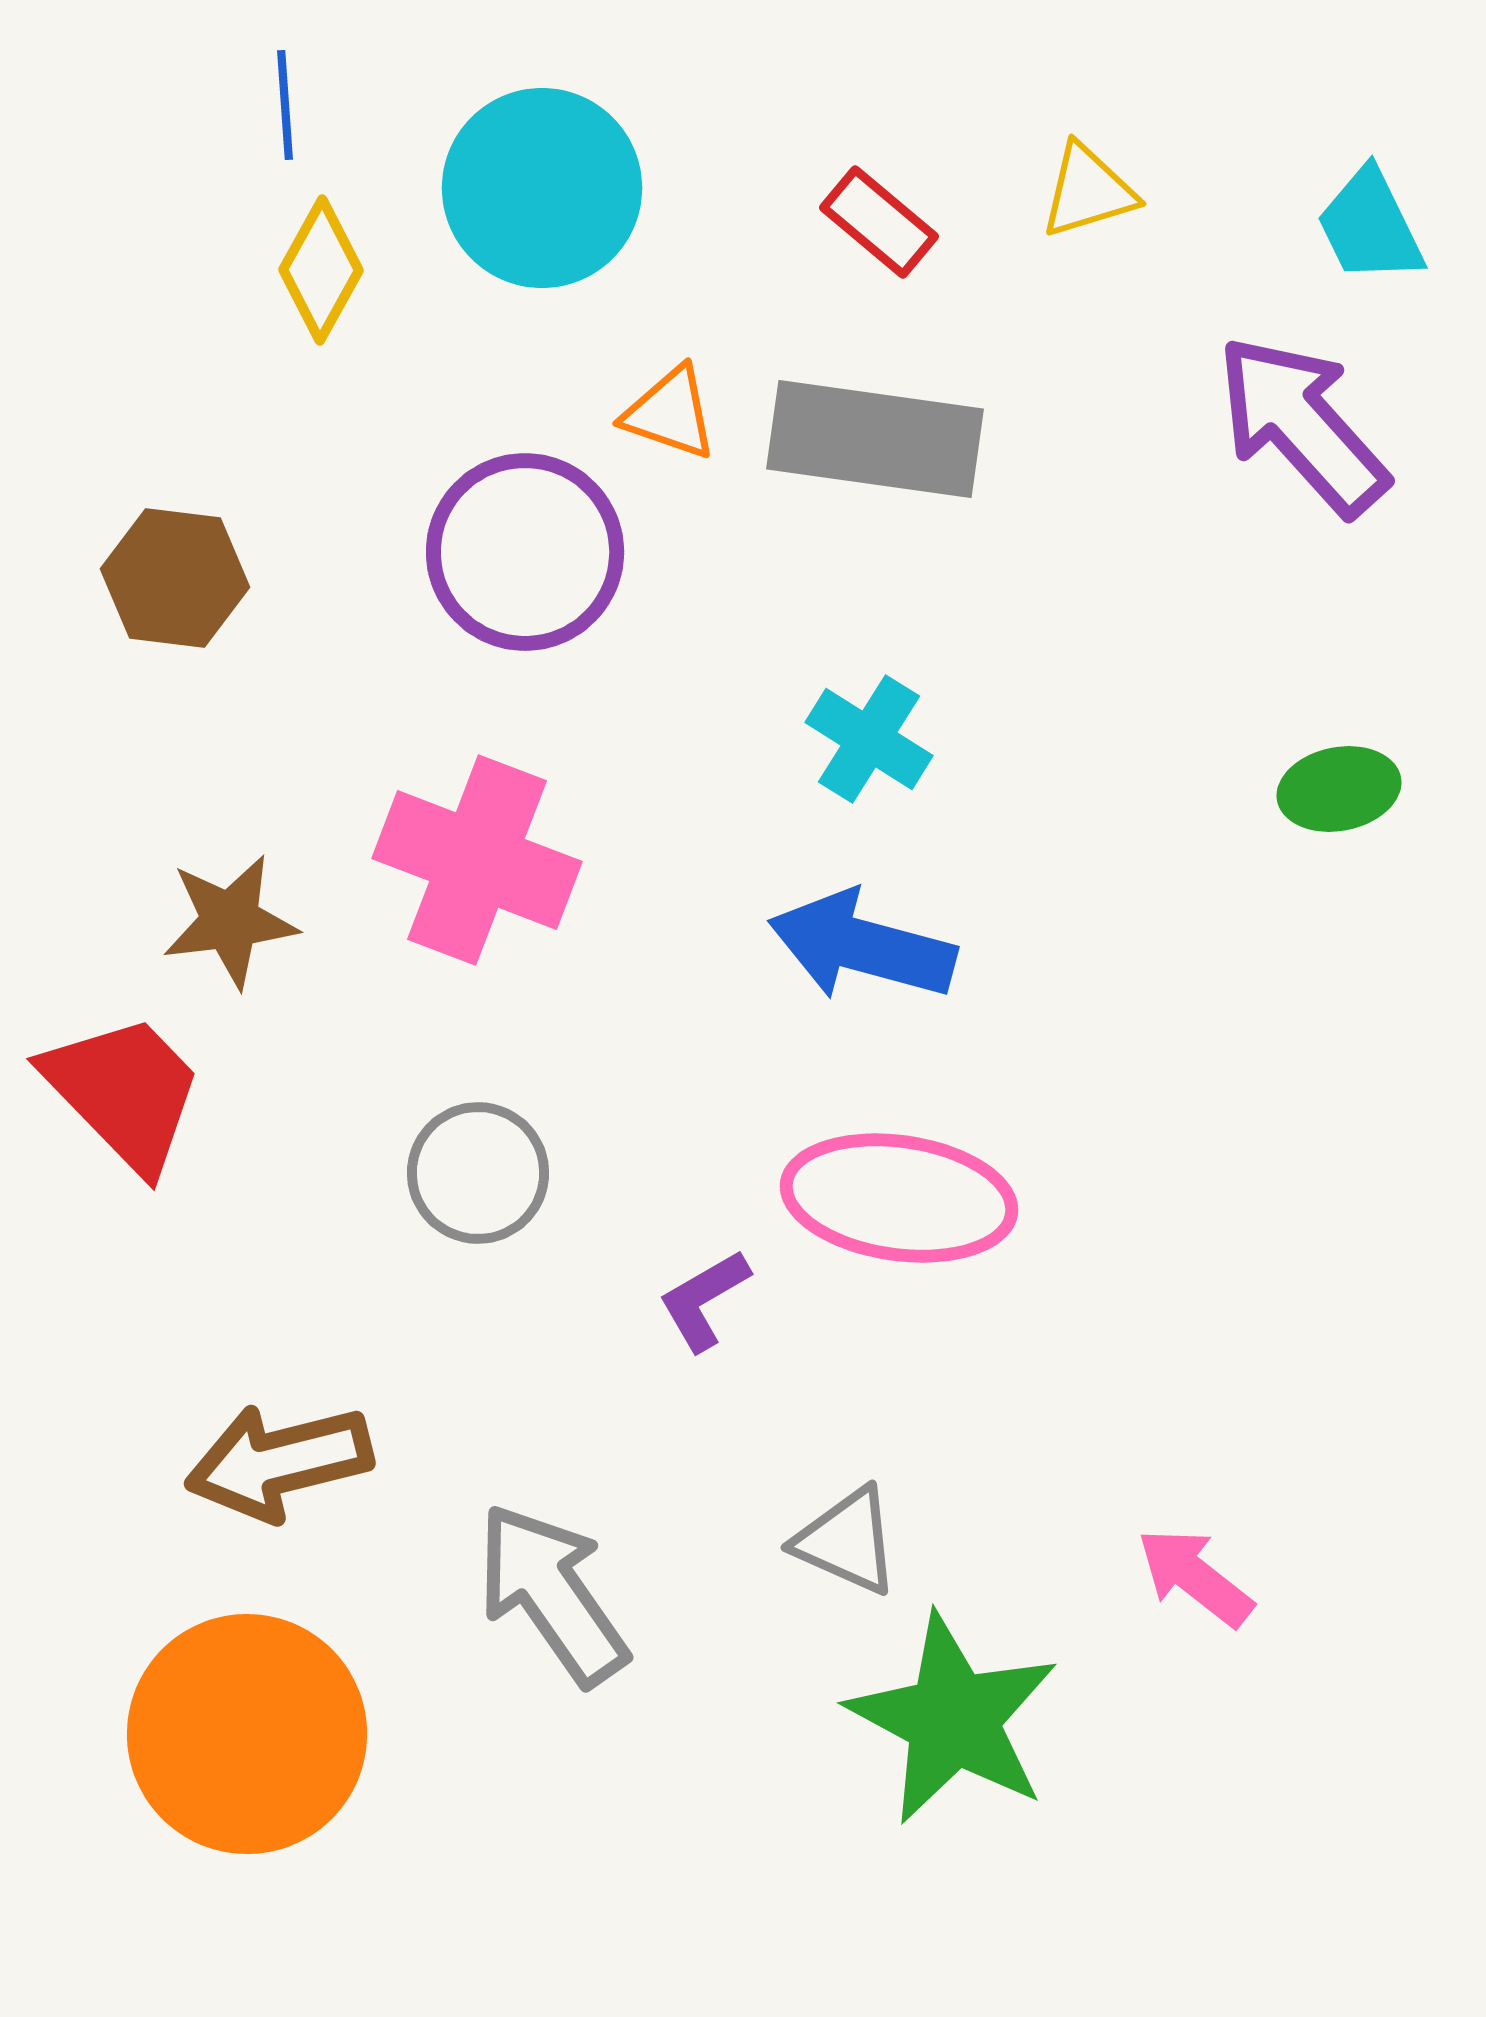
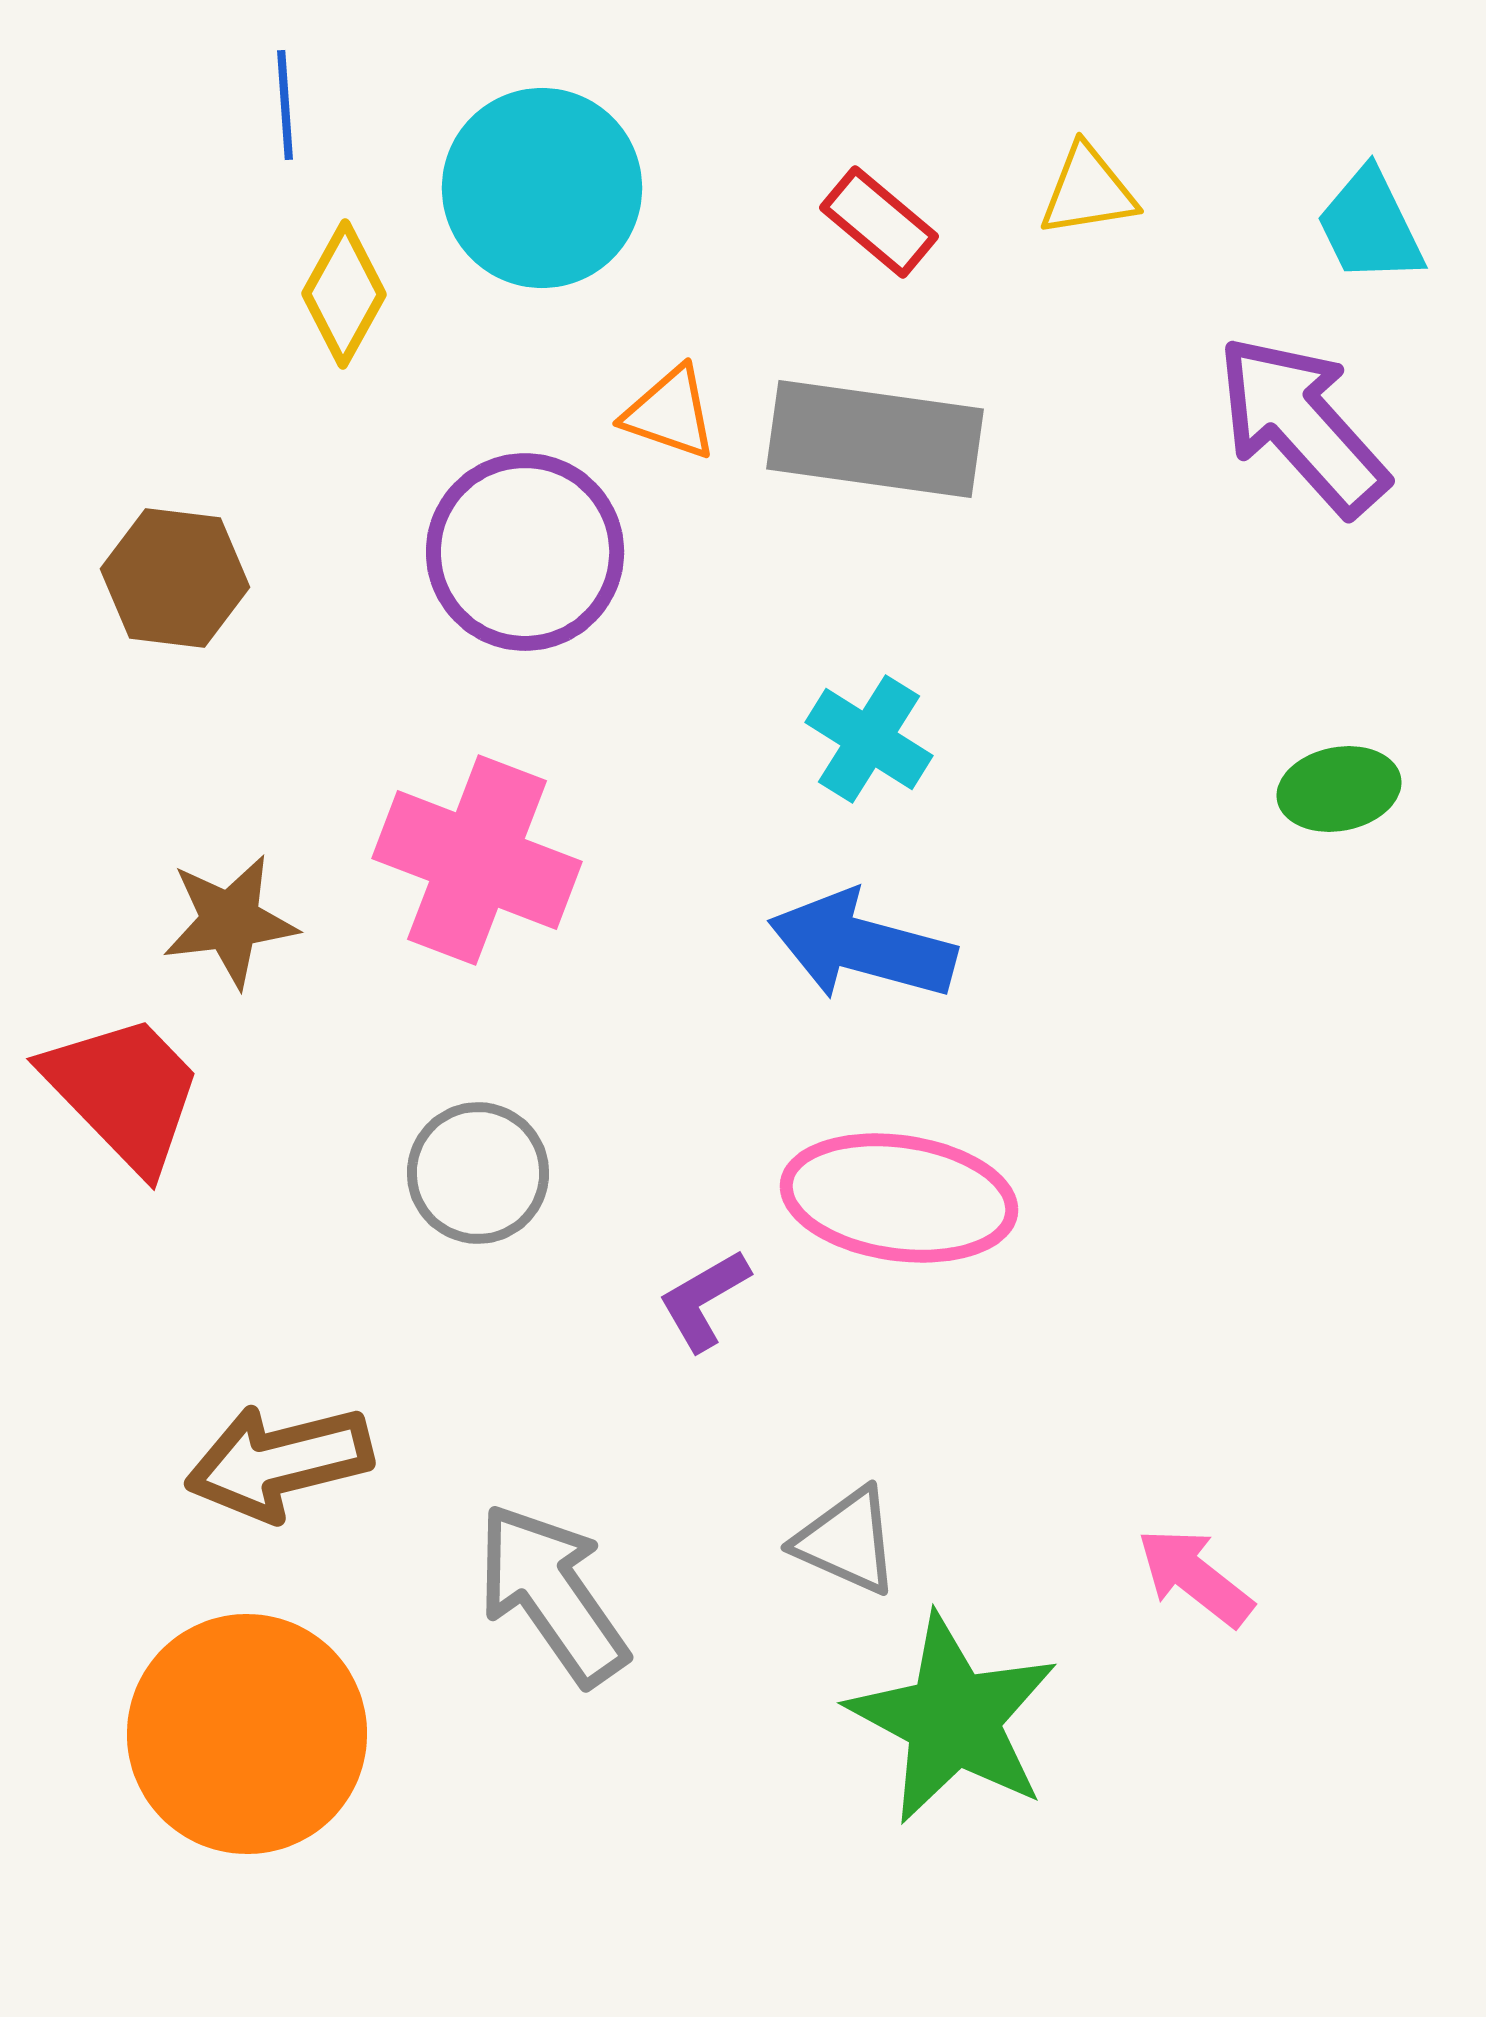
yellow triangle: rotated 8 degrees clockwise
yellow diamond: moved 23 px right, 24 px down
